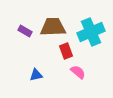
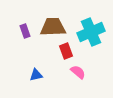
purple rectangle: rotated 40 degrees clockwise
